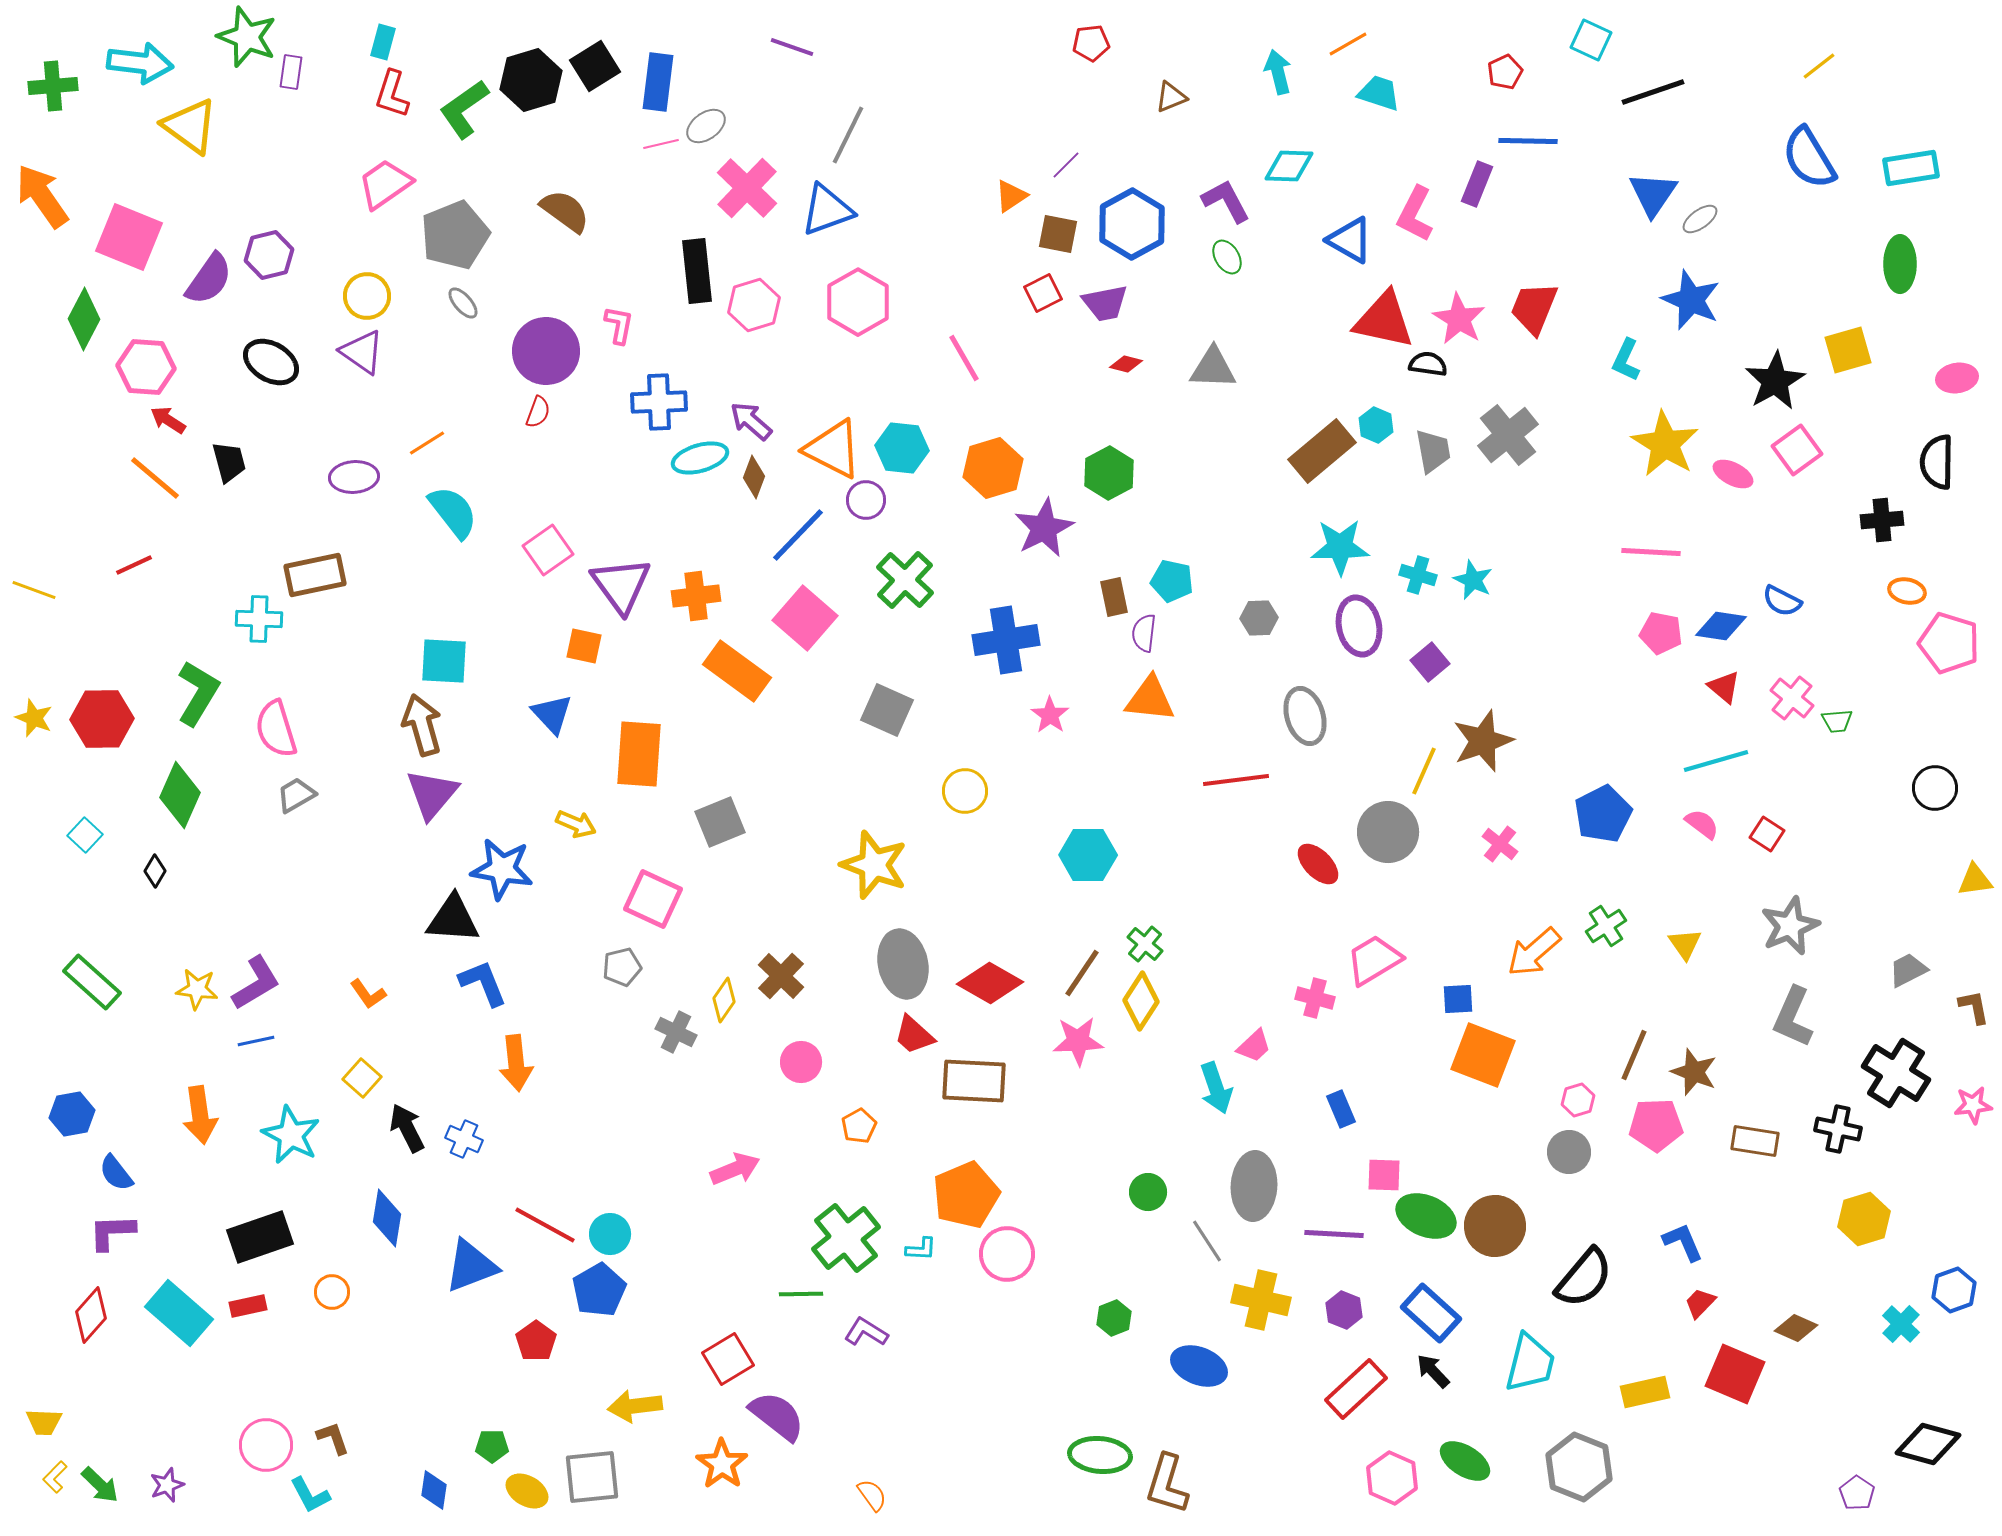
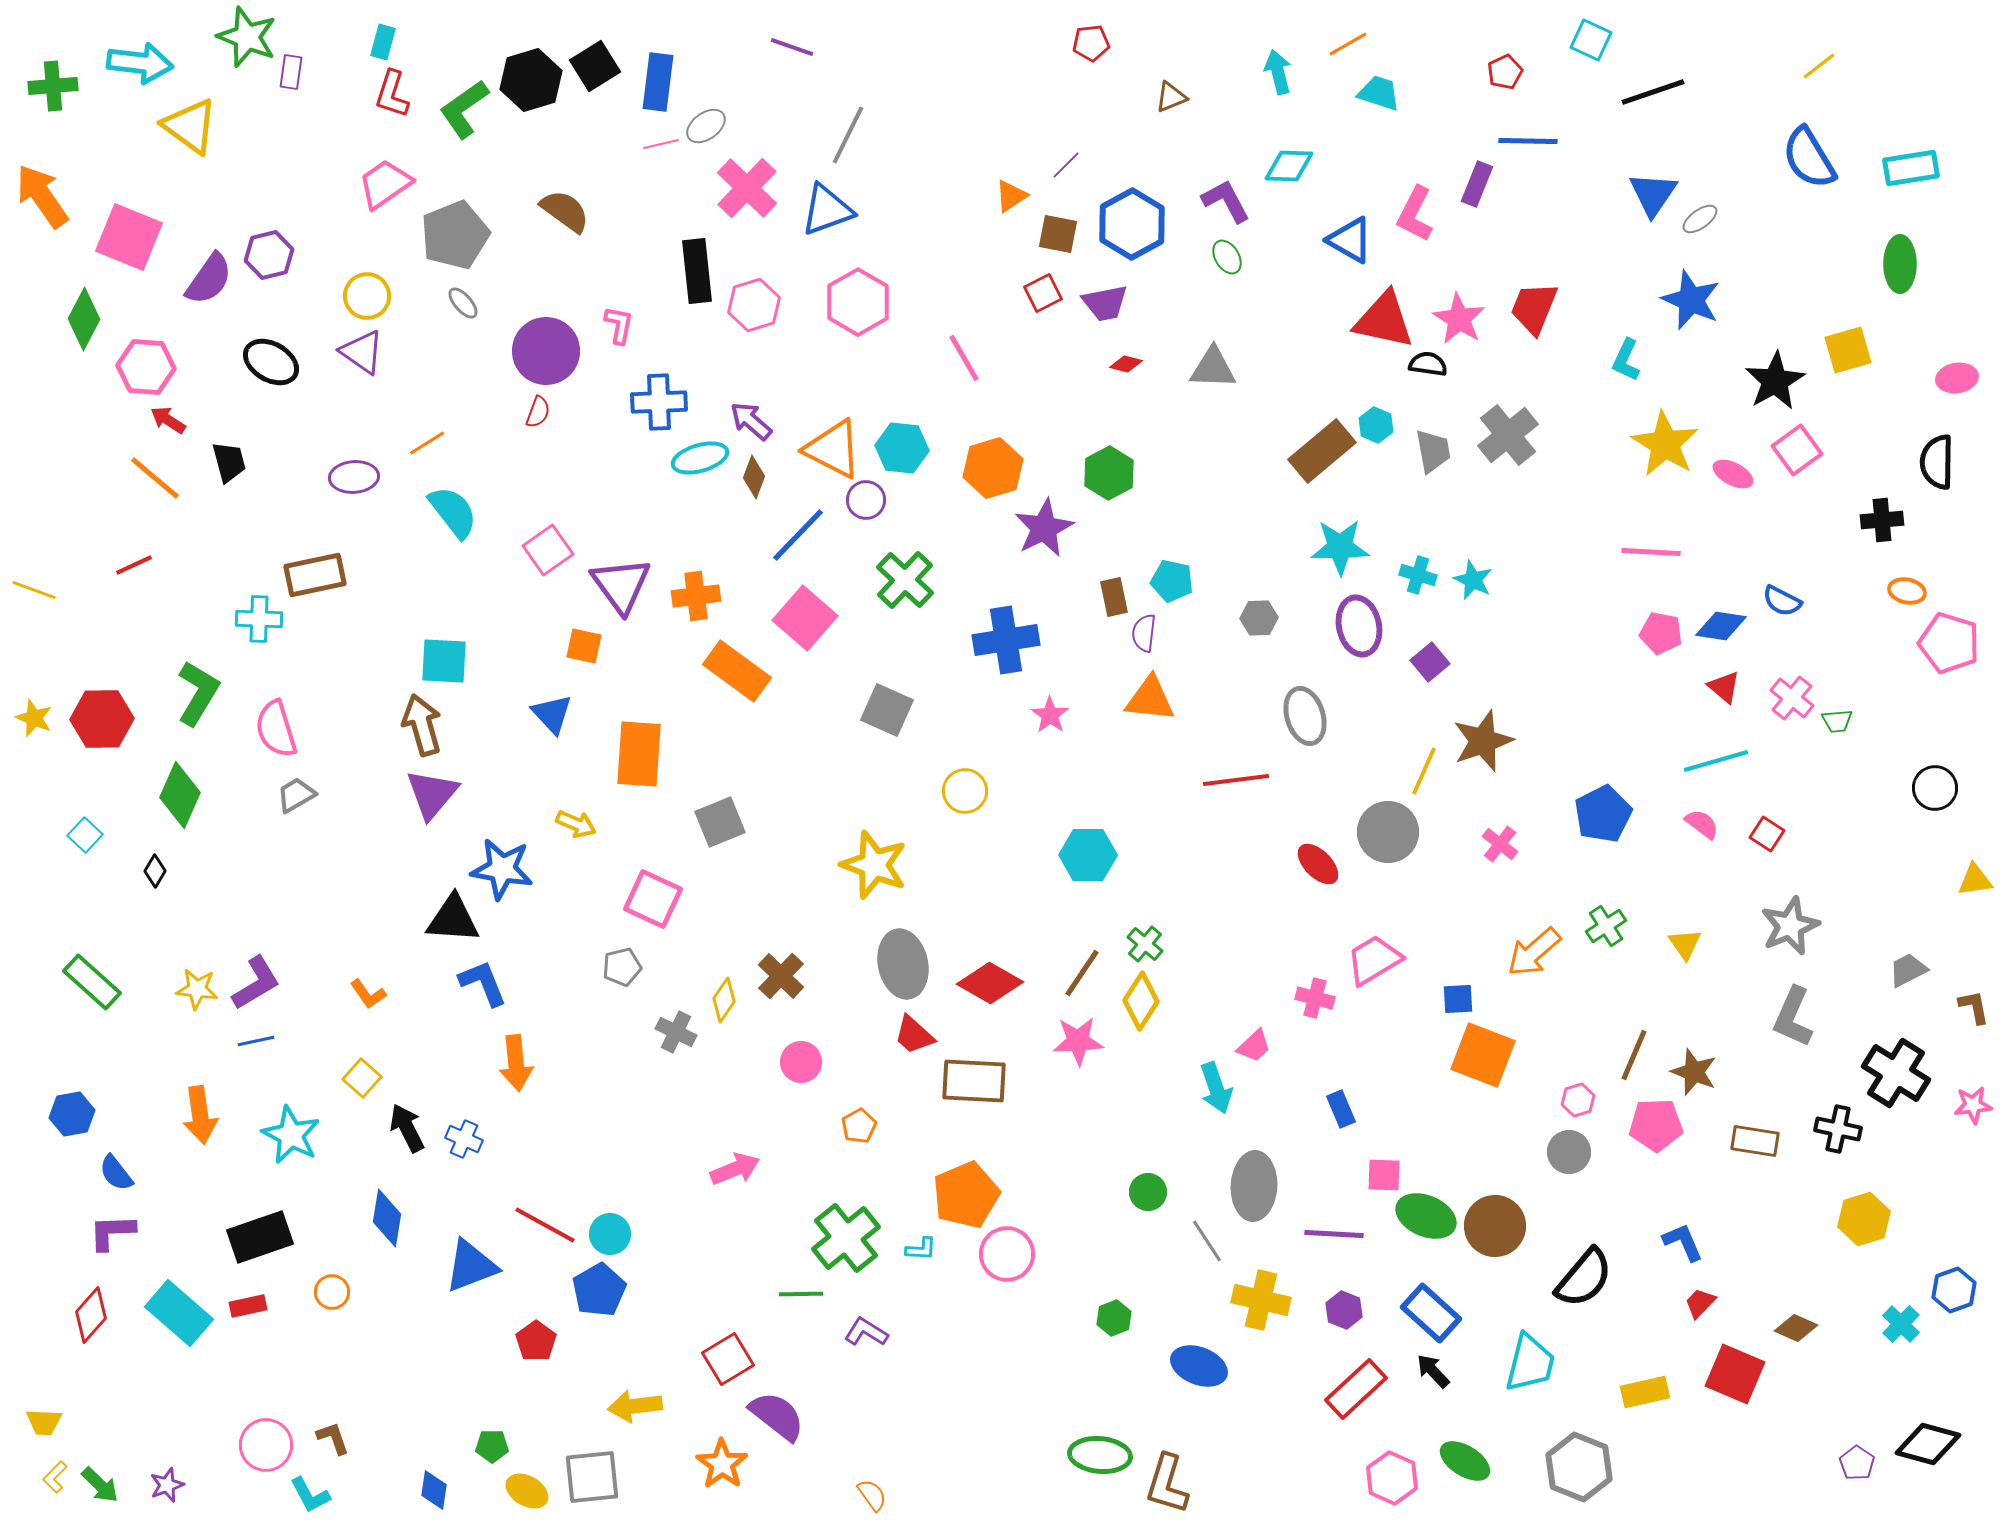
purple pentagon at (1857, 1493): moved 30 px up
